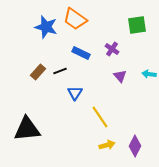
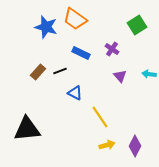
green square: rotated 24 degrees counterclockwise
blue triangle: rotated 35 degrees counterclockwise
